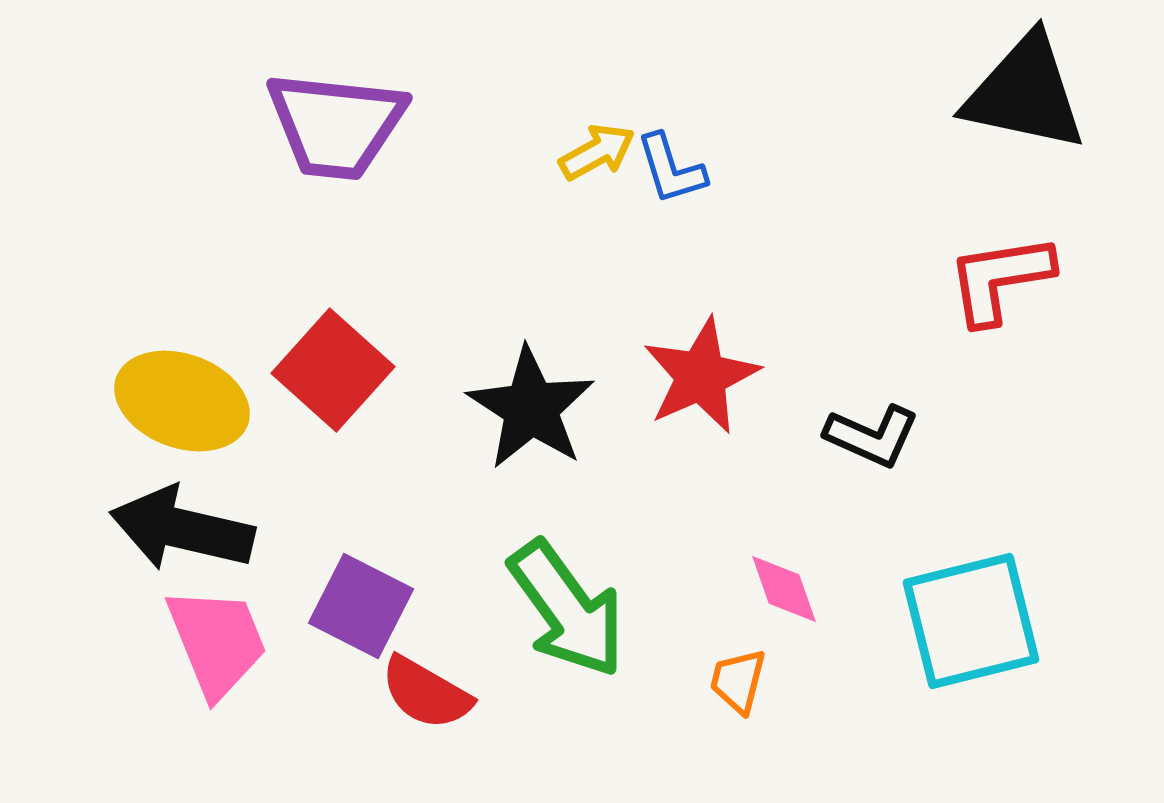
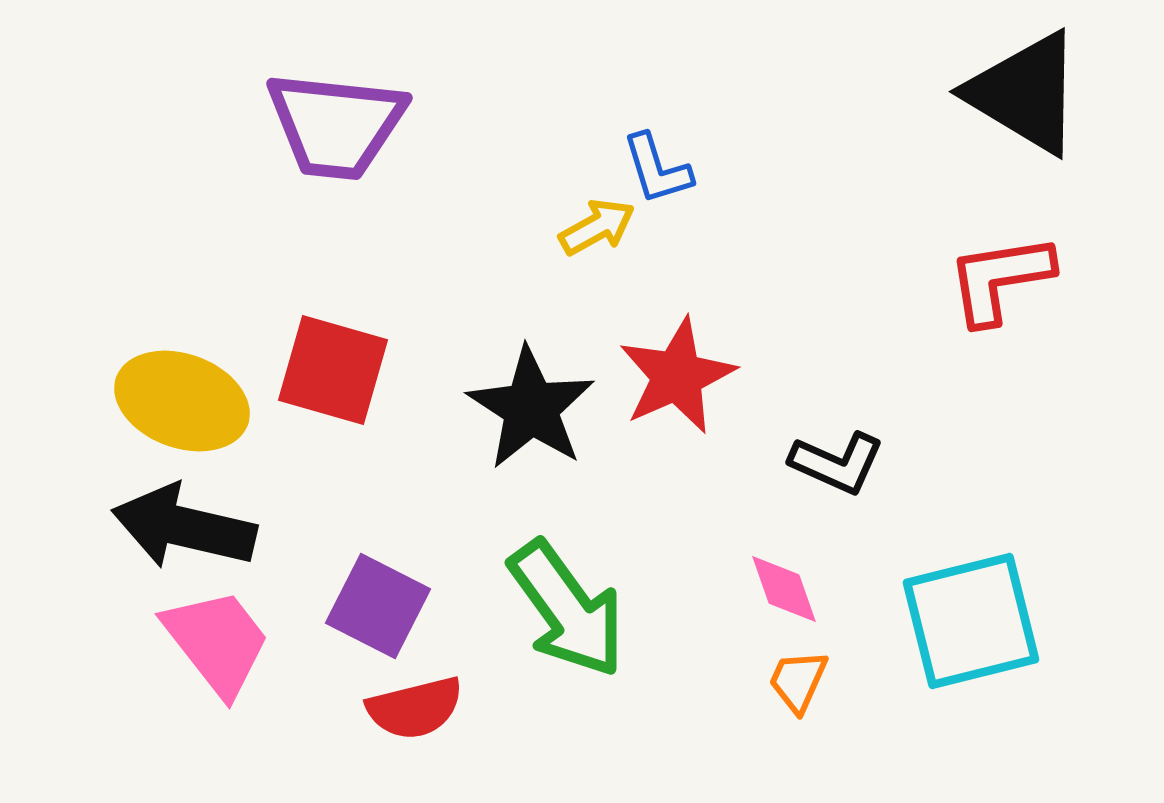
black triangle: rotated 19 degrees clockwise
yellow arrow: moved 75 px down
blue L-shape: moved 14 px left
red square: rotated 26 degrees counterclockwise
red star: moved 24 px left
black L-shape: moved 35 px left, 27 px down
black arrow: moved 2 px right, 2 px up
purple square: moved 17 px right
pink trapezoid: rotated 16 degrees counterclockwise
orange trapezoid: moved 60 px right; rotated 10 degrees clockwise
red semicircle: moved 11 px left, 15 px down; rotated 44 degrees counterclockwise
